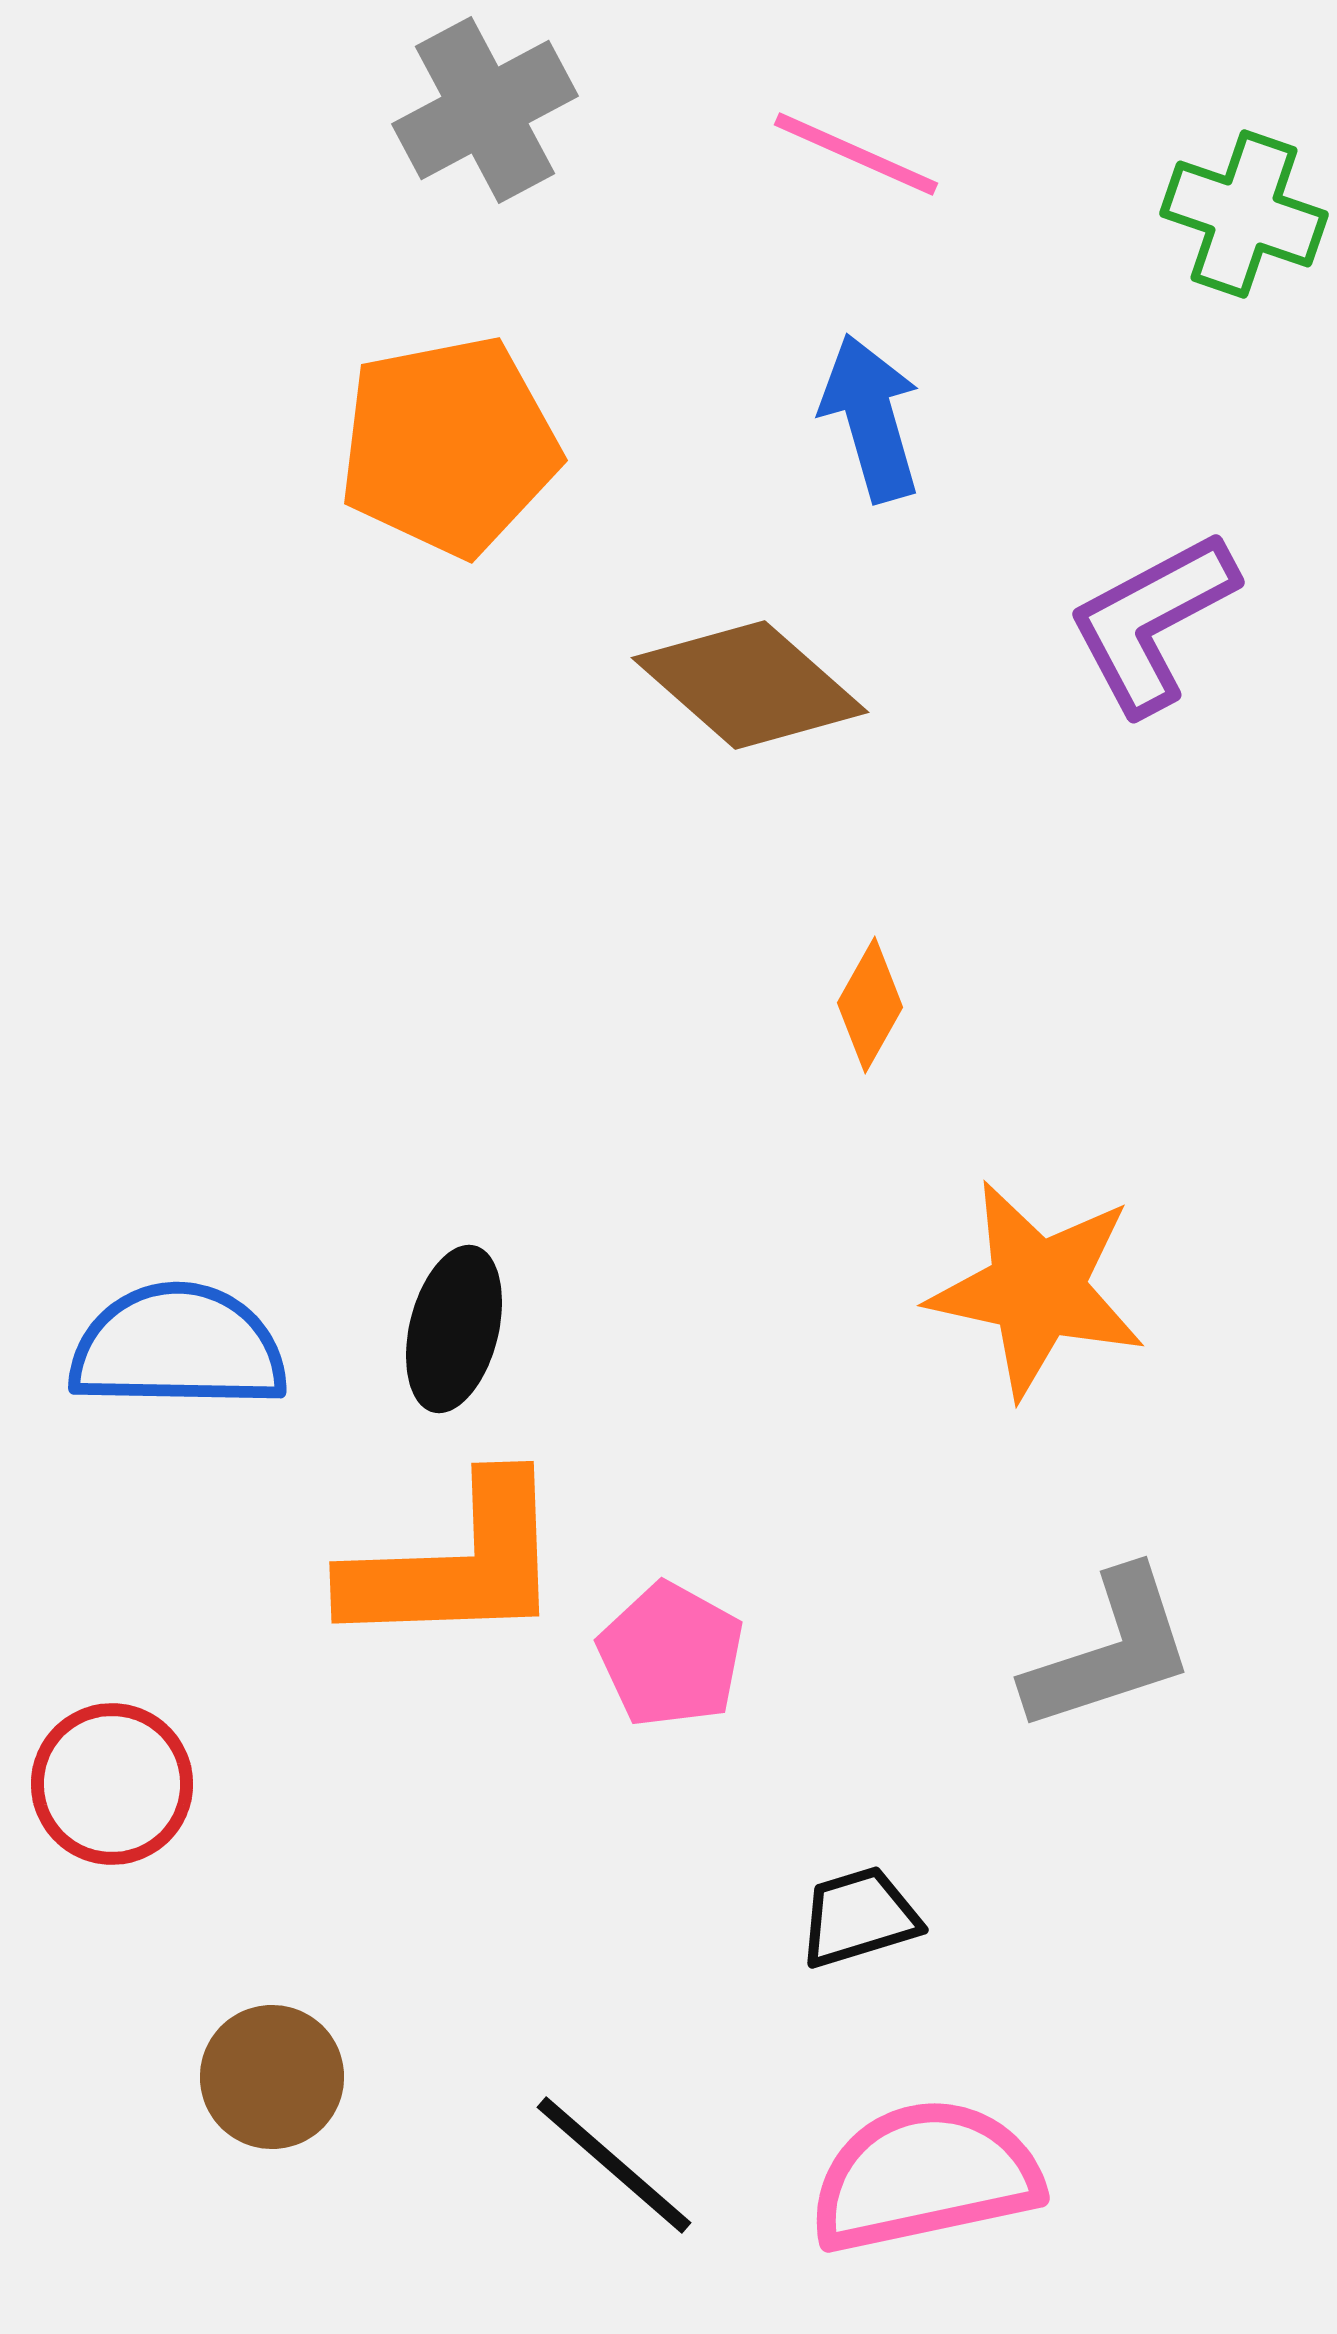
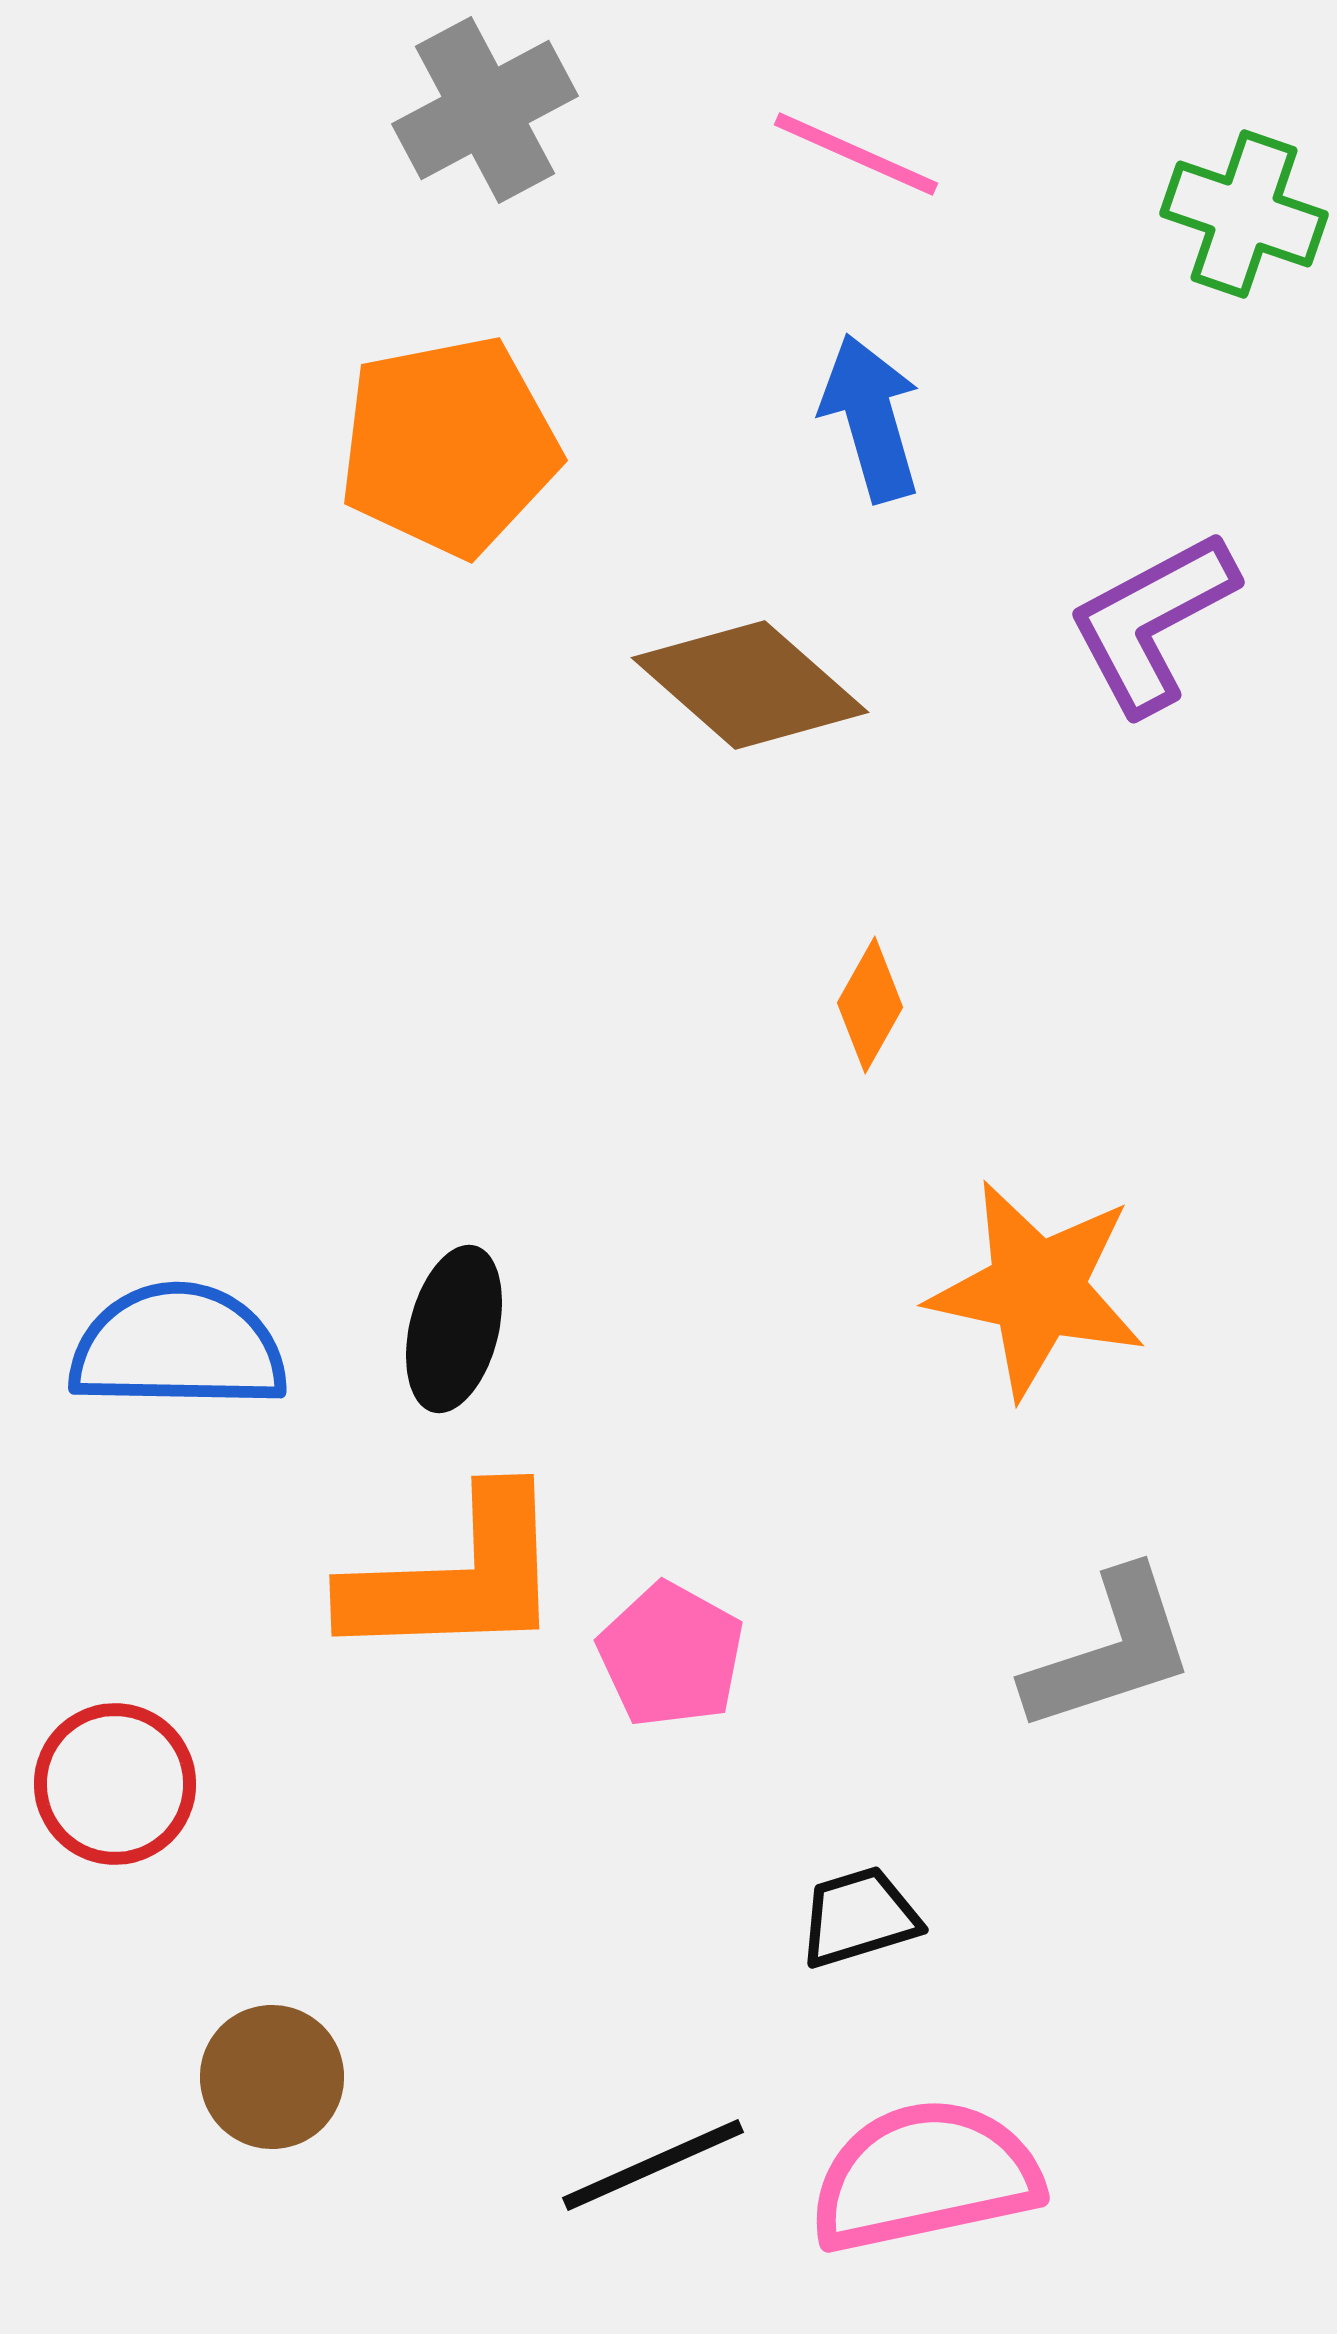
orange L-shape: moved 13 px down
red circle: moved 3 px right
black line: moved 39 px right; rotated 65 degrees counterclockwise
